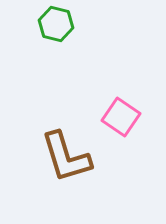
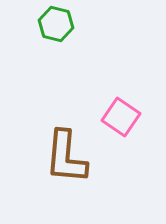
brown L-shape: rotated 22 degrees clockwise
